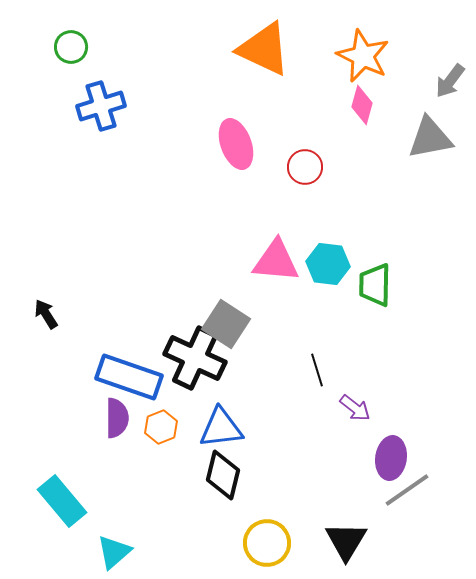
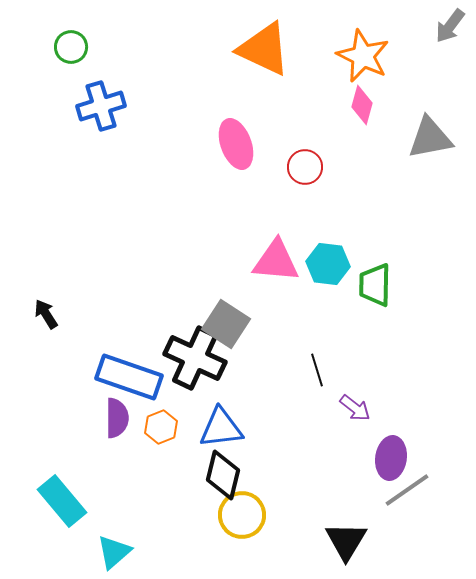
gray arrow: moved 55 px up
yellow circle: moved 25 px left, 28 px up
